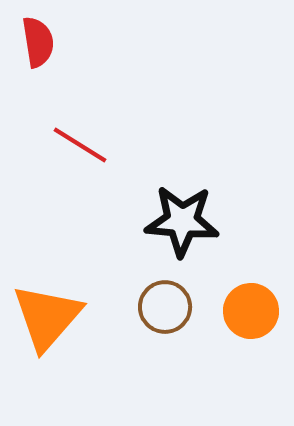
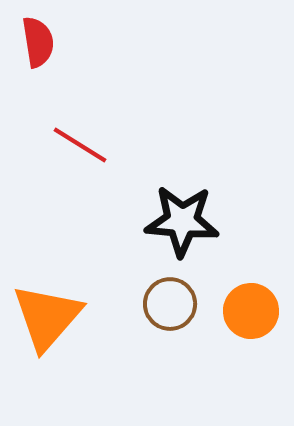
brown circle: moved 5 px right, 3 px up
